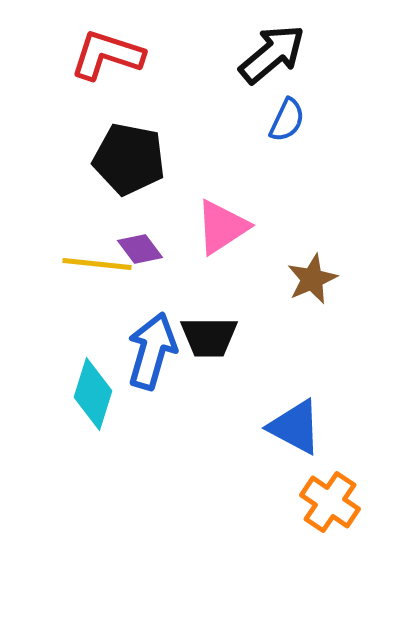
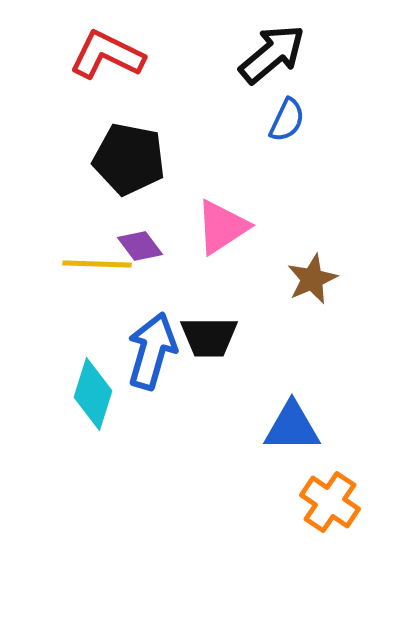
red L-shape: rotated 8 degrees clockwise
purple diamond: moved 3 px up
yellow line: rotated 4 degrees counterclockwise
blue triangle: moved 3 px left; rotated 28 degrees counterclockwise
